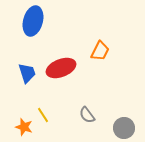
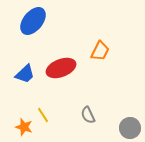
blue ellipse: rotated 24 degrees clockwise
blue trapezoid: moved 2 px left, 1 px down; rotated 65 degrees clockwise
gray semicircle: moved 1 px right; rotated 12 degrees clockwise
gray circle: moved 6 px right
